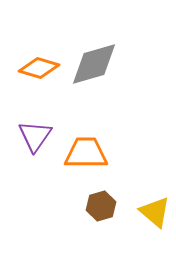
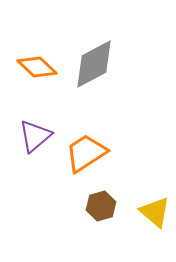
gray diamond: rotated 12 degrees counterclockwise
orange diamond: moved 2 px left, 1 px up; rotated 27 degrees clockwise
purple triangle: rotated 15 degrees clockwise
orange trapezoid: rotated 33 degrees counterclockwise
